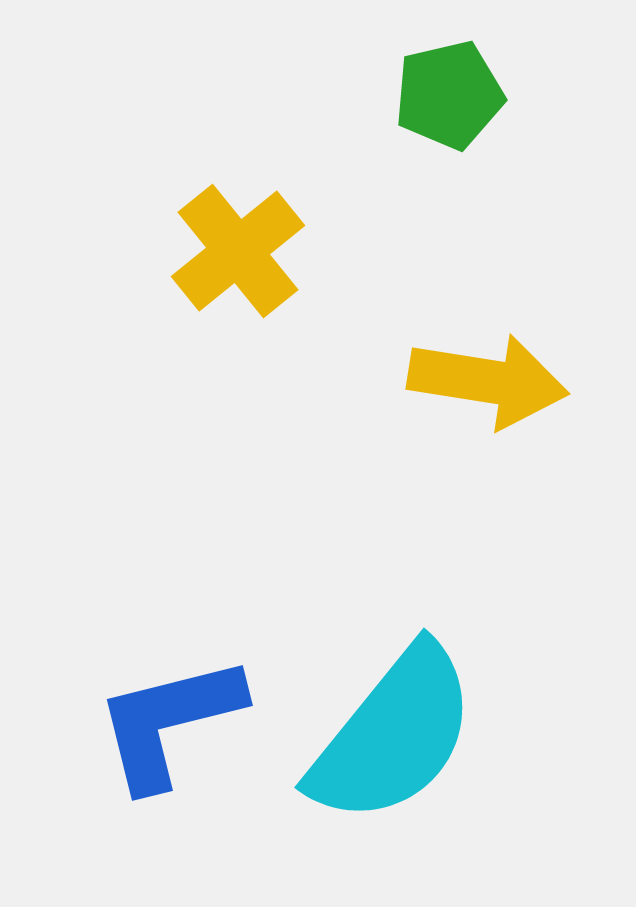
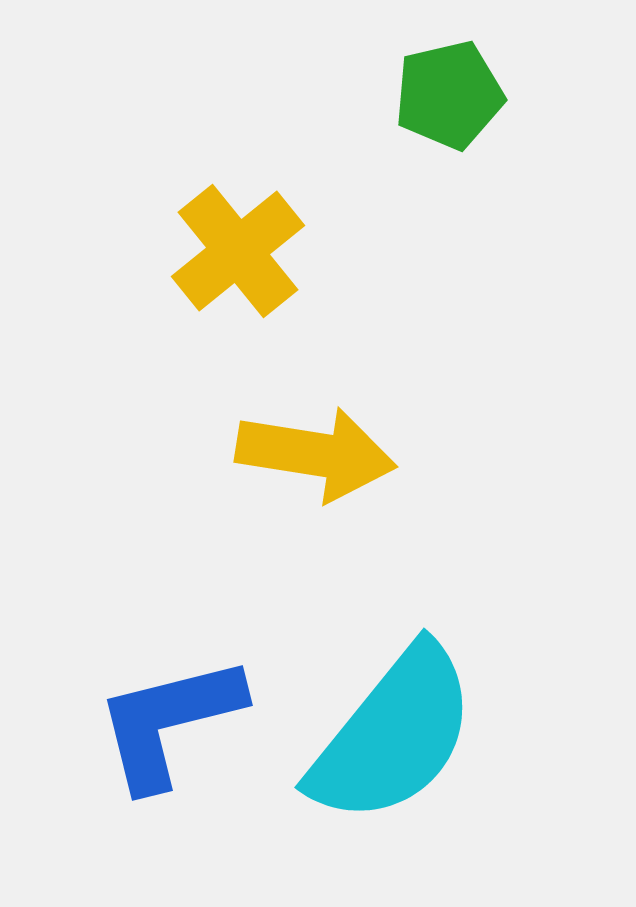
yellow arrow: moved 172 px left, 73 px down
